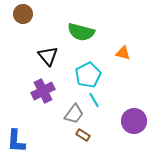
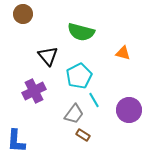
cyan pentagon: moved 9 px left, 1 px down
purple cross: moved 9 px left
purple circle: moved 5 px left, 11 px up
